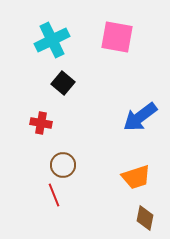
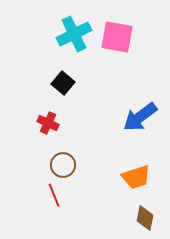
cyan cross: moved 22 px right, 6 px up
red cross: moved 7 px right; rotated 15 degrees clockwise
